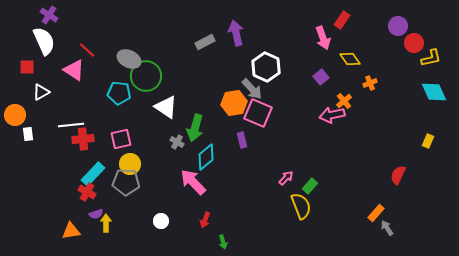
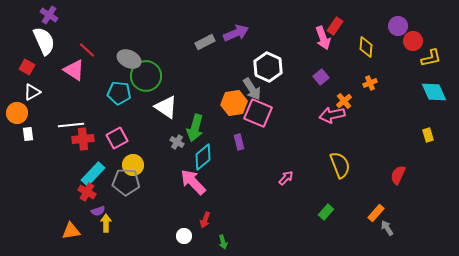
red rectangle at (342, 20): moved 7 px left, 6 px down
purple arrow at (236, 33): rotated 80 degrees clockwise
red circle at (414, 43): moved 1 px left, 2 px up
yellow diamond at (350, 59): moved 16 px right, 12 px up; rotated 40 degrees clockwise
red square at (27, 67): rotated 28 degrees clockwise
white hexagon at (266, 67): moved 2 px right
gray arrow at (252, 89): rotated 10 degrees clockwise
white triangle at (41, 92): moved 9 px left
orange circle at (15, 115): moved 2 px right, 2 px up
pink square at (121, 139): moved 4 px left, 1 px up; rotated 15 degrees counterclockwise
purple rectangle at (242, 140): moved 3 px left, 2 px down
yellow rectangle at (428, 141): moved 6 px up; rotated 40 degrees counterclockwise
cyan diamond at (206, 157): moved 3 px left
yellow circle at (130, 164): moved 3 px right, 1 px down
green rectangle at (310, 186): moved 16 px right, 26 px down
yellow semicircle at (301, 206): moved 39 px right, 41 px up
purple semicircle at (96, 214): moved 2 px right, 3 px up
white circle at (161, 221): moved 23 px right, 15 px down
